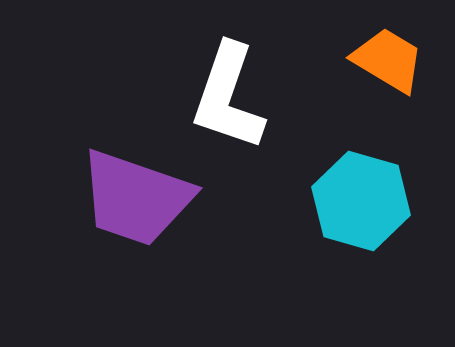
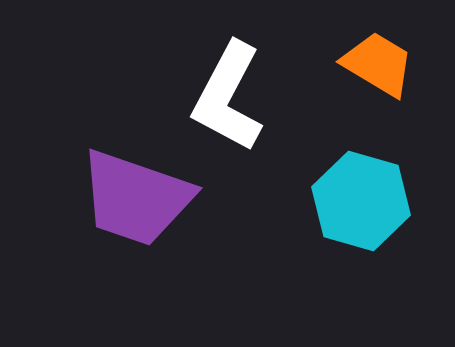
orange trapezoid: moved 10 px left, 4 px down
white L-shape: rotated 9 degrees clockwise
